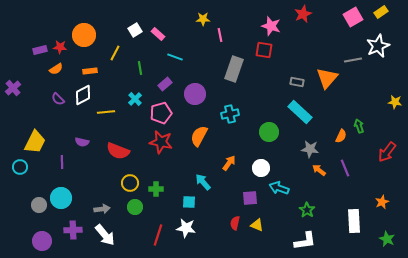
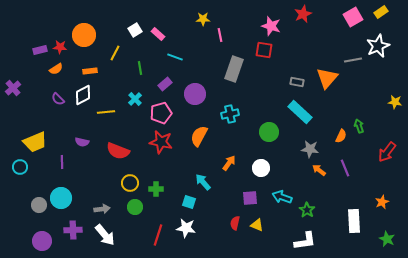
yellow trapezoid at (35, 142): rotated 40 degrees clockwise
cyan arrow at (279, 188): moved 3 px right, 9 px down
cyan square at (189, 202): rotated 16 degrees clockwise
